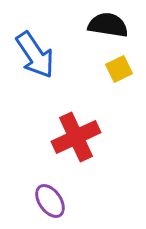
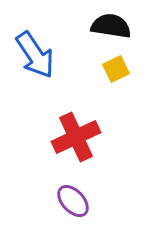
black semicircle: moved 3 px right, 1 px down
yellow square: moved 3 px left
purple ellipse: moved 23 px right; rotated 8 degrees counterclockwise
